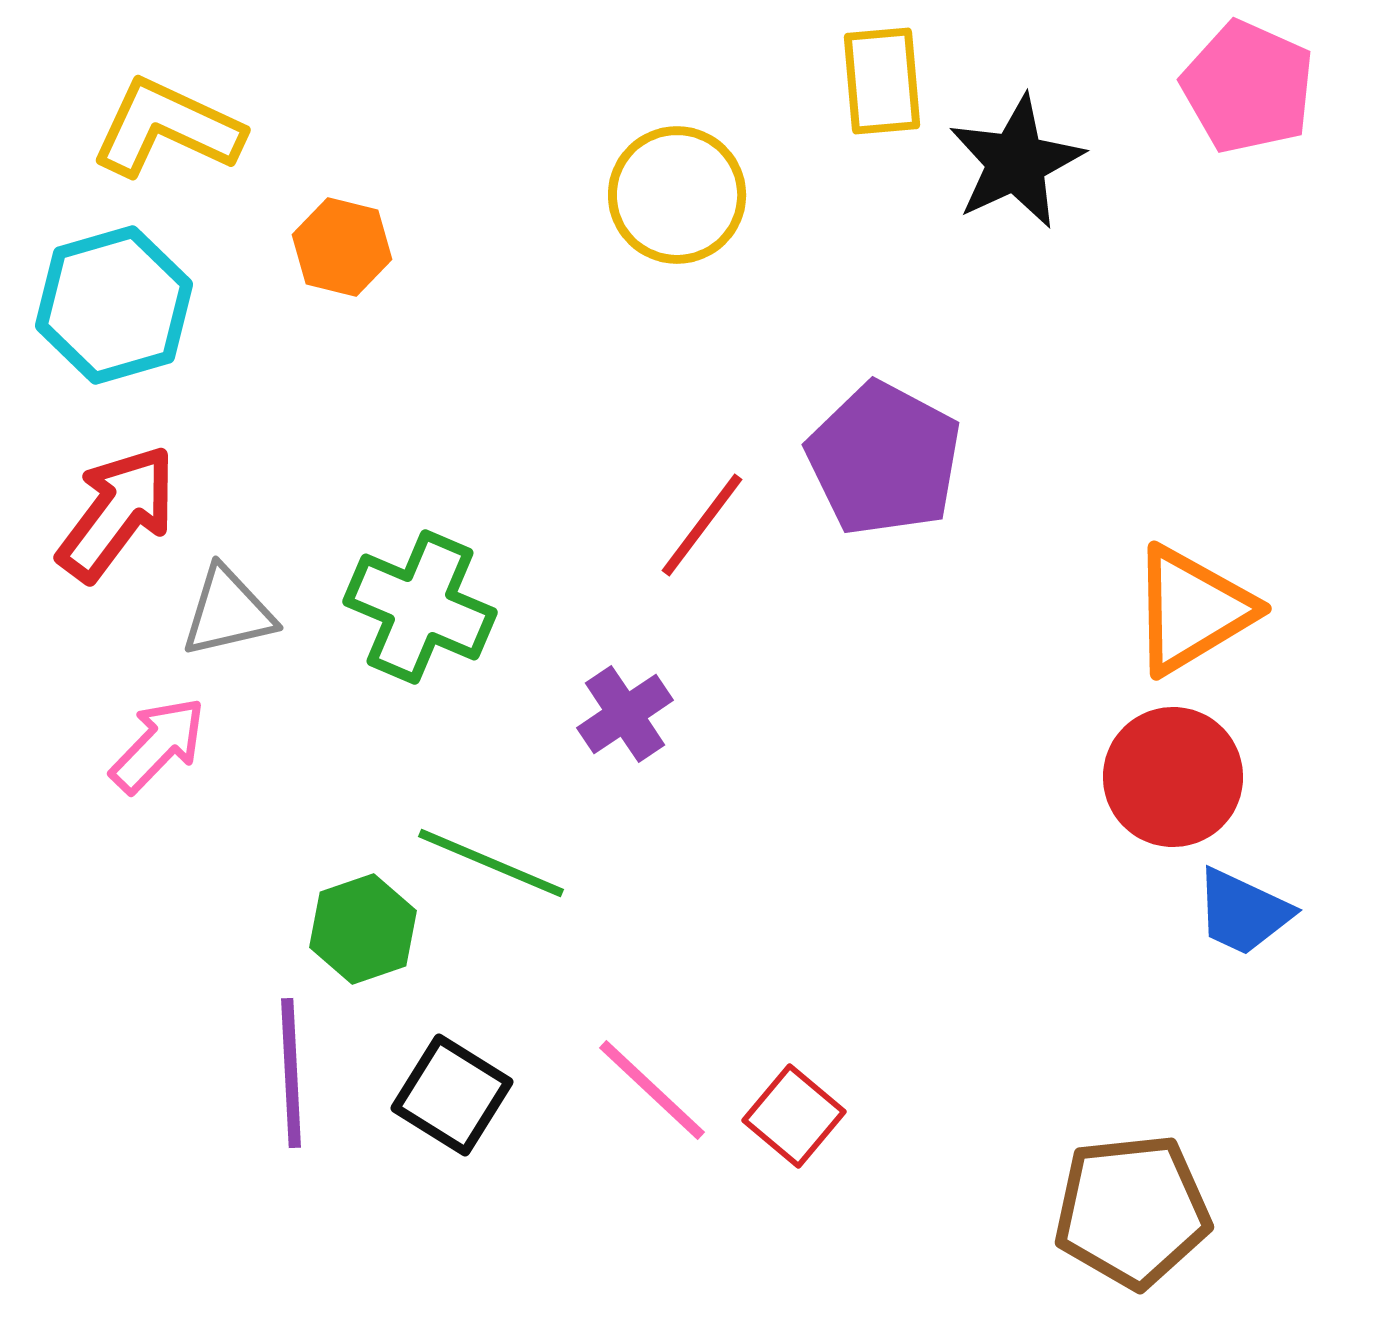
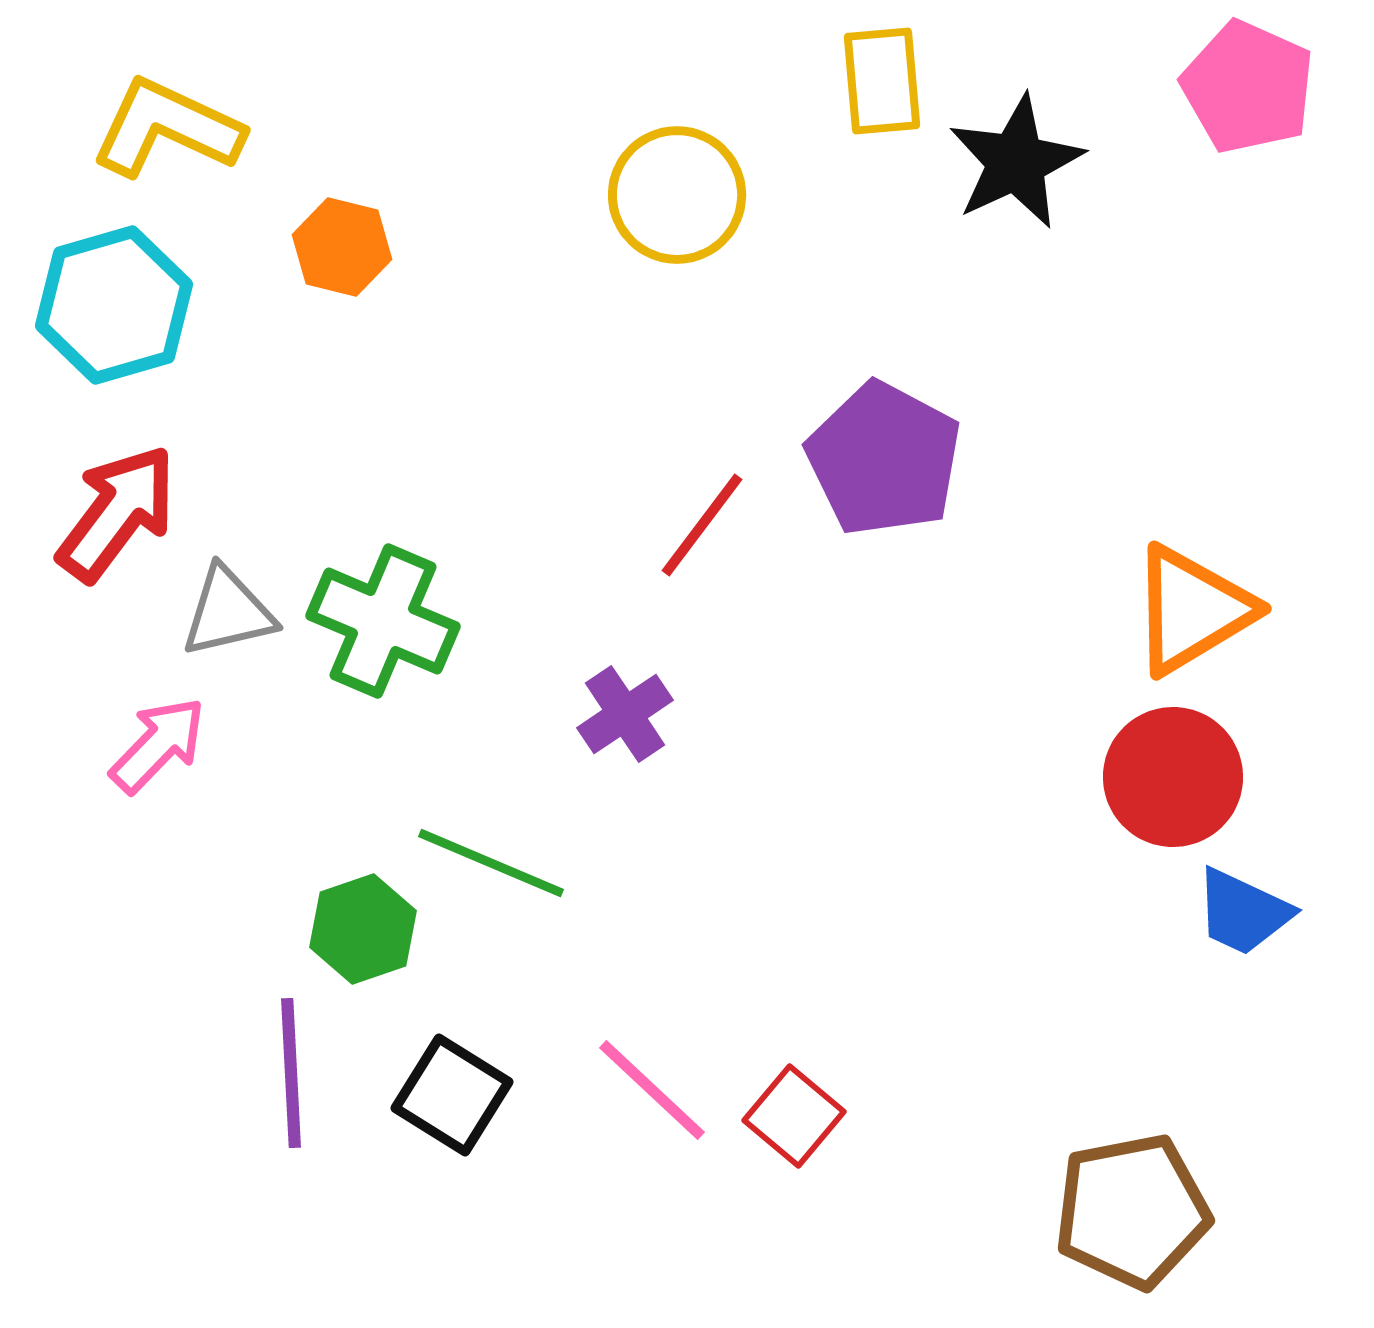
green cross: moved 37 px left, 14 px down
brown pentagon: rotated 5 degrees counterclockwise
